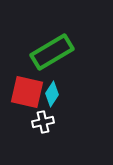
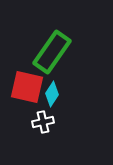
green rectangle: rotated 24 degrees counterclockwise
red square: moved 5 px up
